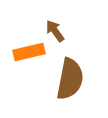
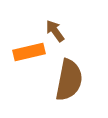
brown semicircle: moved 1 px left, 1 px down
